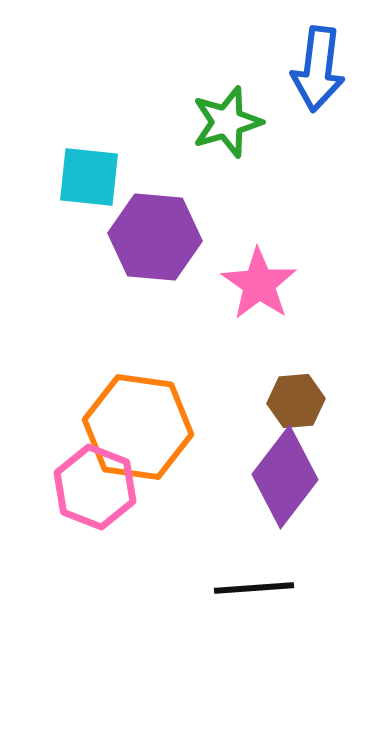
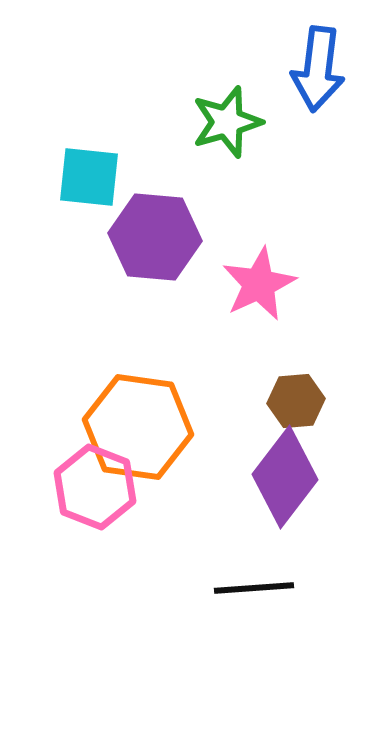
pink star: rotated 12 degrees clockwise
